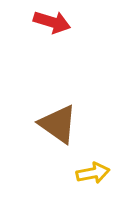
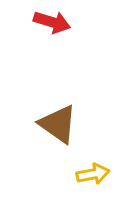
yellow arrow: moved 1 px down
